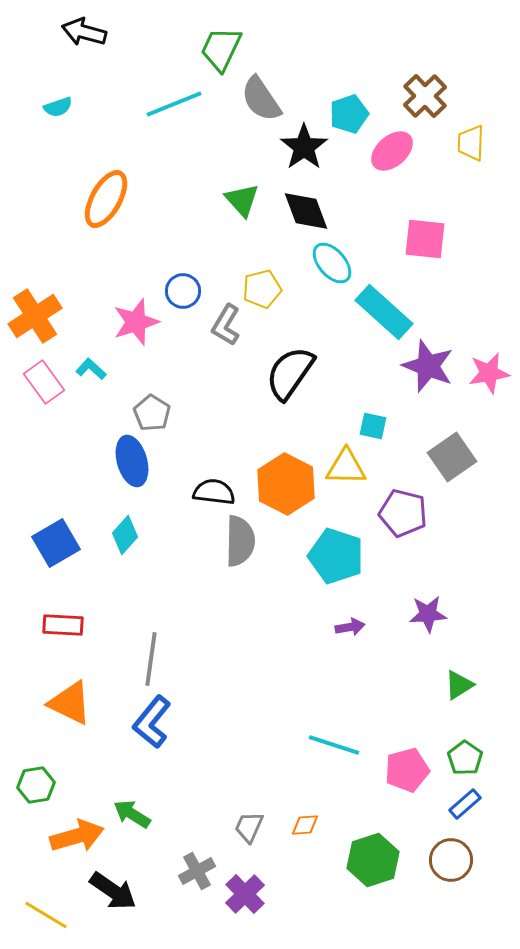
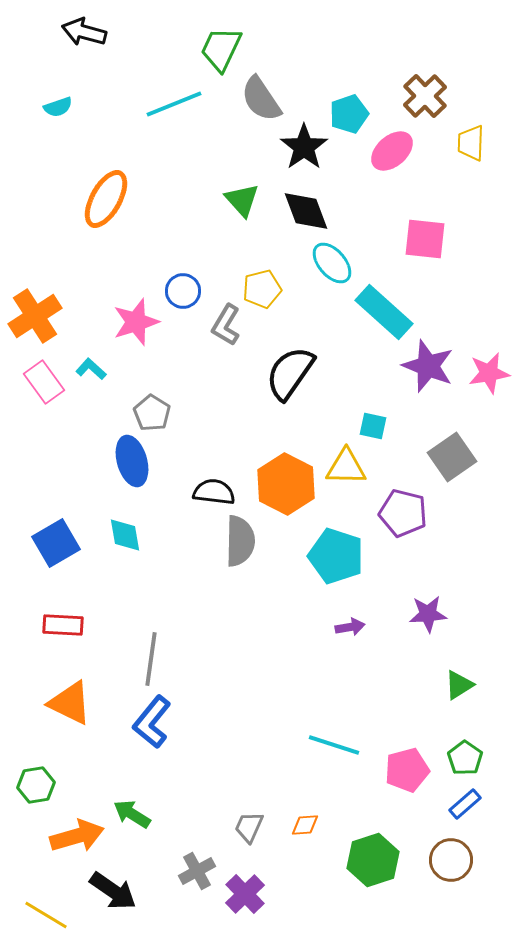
cyan diamond at (125, 535): rotated 51 degrees counterclockwise
